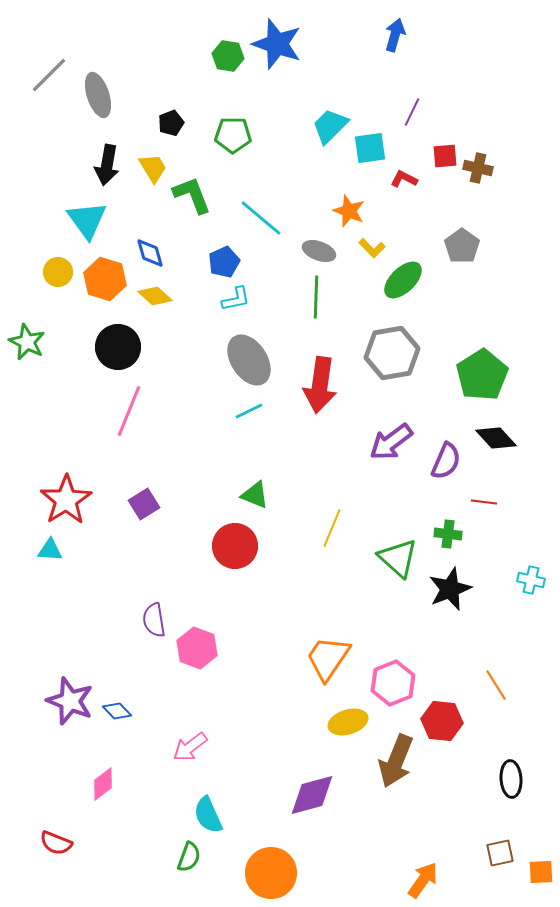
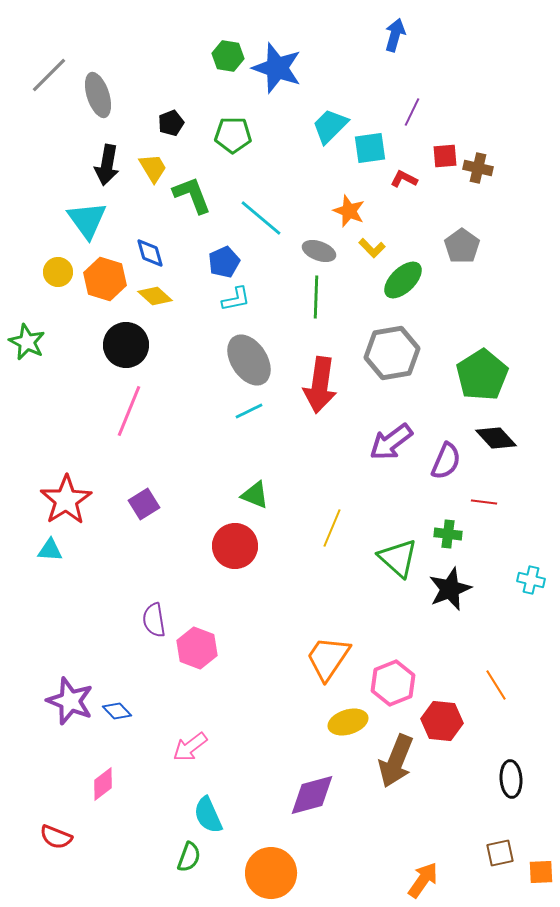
blue star at (277, 44): moved 24 px down
black circle at (118, 347): moved 8 px right, 2 px up
red semicircle at (56, 843): moved 6 px up
